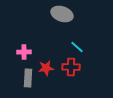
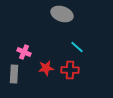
pink cross: rotated 24 degrees clockwise
red cross: moved 1 px left, 3 px down
gray rectangle: moved 14 px left, 4 px up
